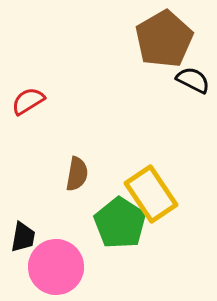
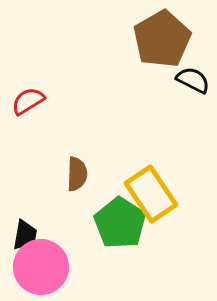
brown pentagon: moved 2 px left
brown semicircle: rotated 8 degrees counterclockwise
black trapezoid: moved 2 px right, 2 px up
pink circle: moved 15 px left
